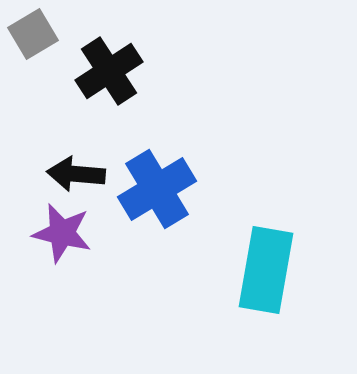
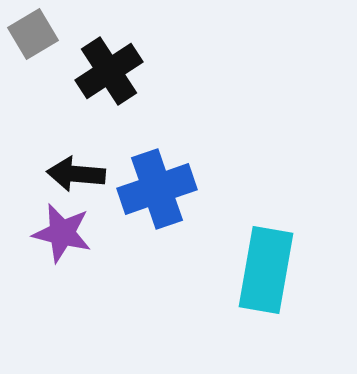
blue cross: rotated 12 degrees clockwise
